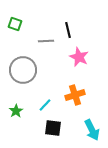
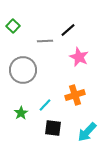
green square: moved 2 px left, 2 px down; rotated 24 degrees clockwise
black line: rotated 63 degrees clockwise
gray line: moved 1 px left
green star: moved 5 px right, 2 px down
cyan arrow: moved 5 px left, 2 px down; rotated 70 degrees clockwise
